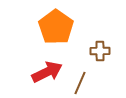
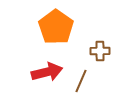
red arrow: rotated 12 degrees clockwise
brown line: moved 1 px right, 2 px up
